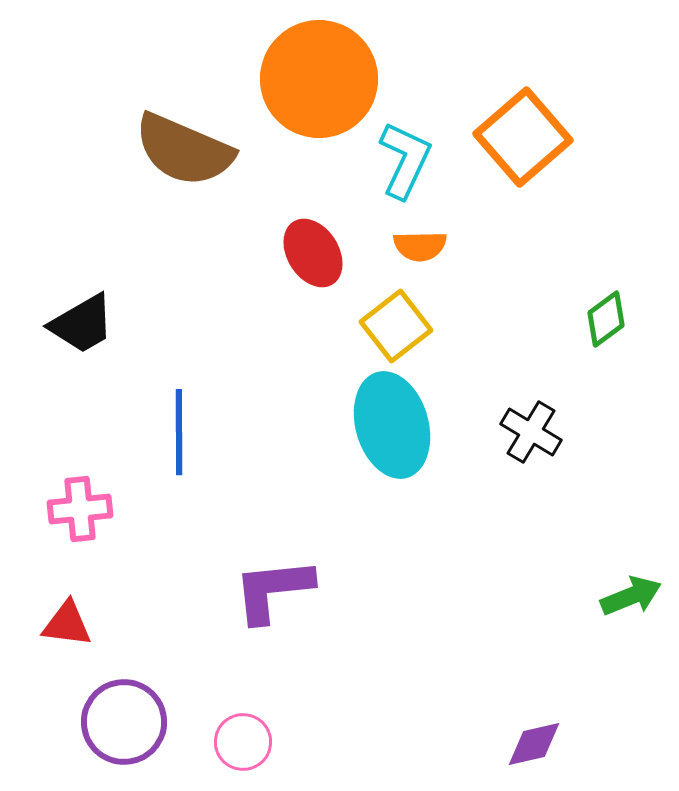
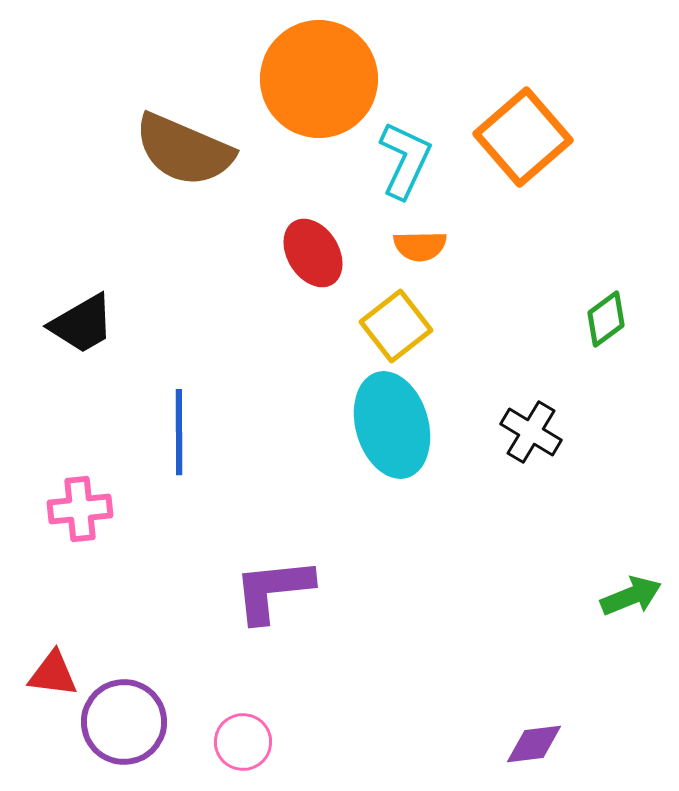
red triangle: moved 14 px left, 50 px down
purple diamond: rotated 6 degrees clockwise
